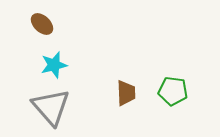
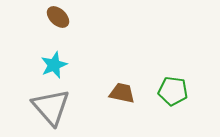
brown ellipse: moved 16 px right, 7 px up
cyan star: rotated 8 degrees counterclockwise
brown trapezoid: moved 4 px left; rotated 76 degrees counterclockwise
